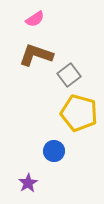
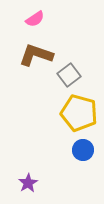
blue circle: moved 29 px right, 1 px up
